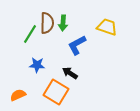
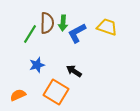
blue L-shape: moved 12 px up
blue star: rotated 21 degrees counterclockwise
black arrow: moved 4 px right, 2 px up
